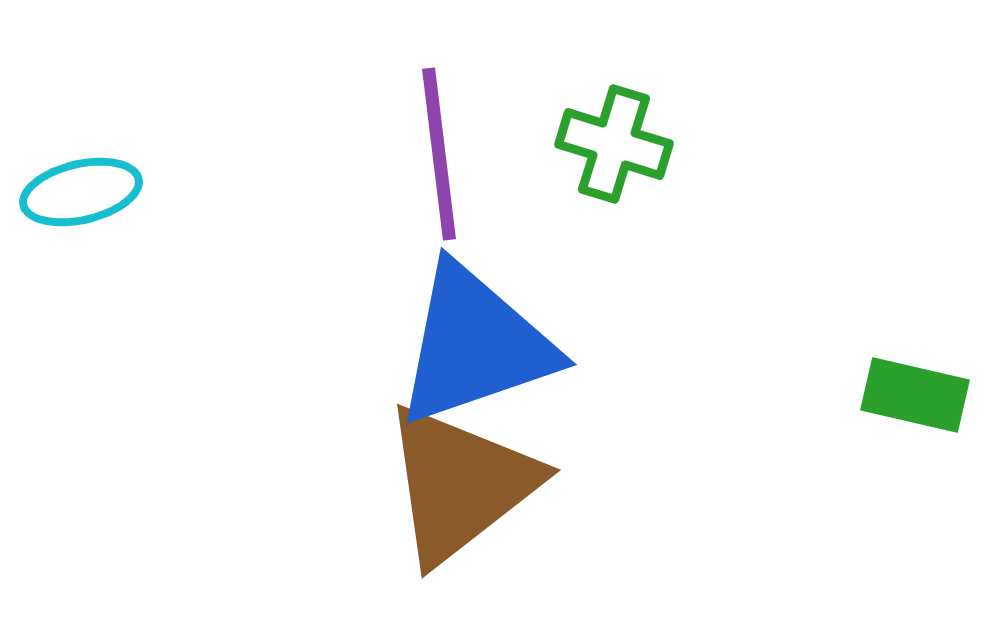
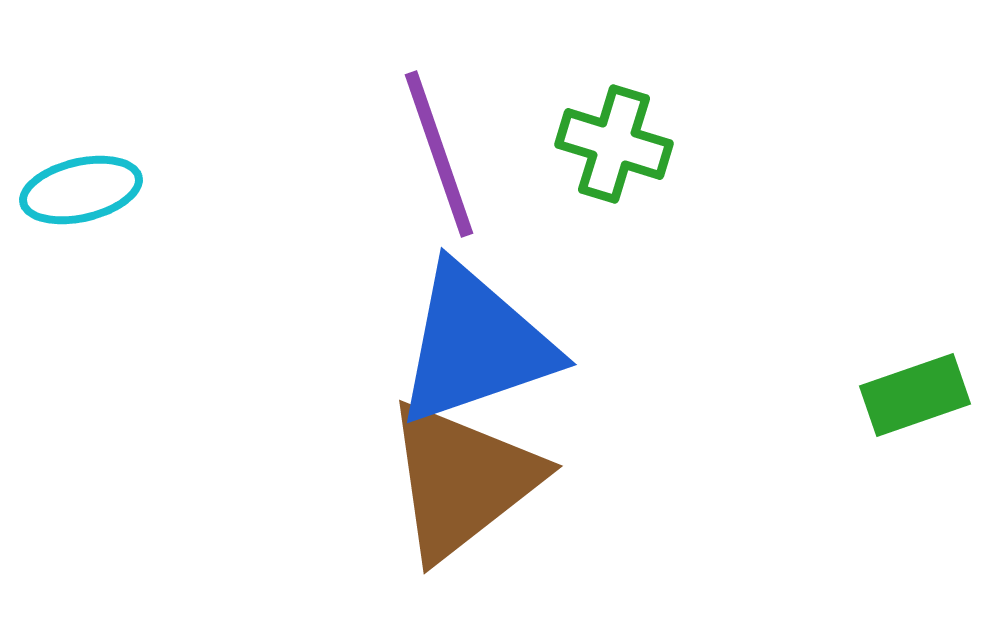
purple line: rotated 12 degrees counterclockwise
cyan ellipse: moved 2 px up
green rectangle: rotated 32 degrees counterclockwise
brown triangle: moved 2 px right, 4 px up
